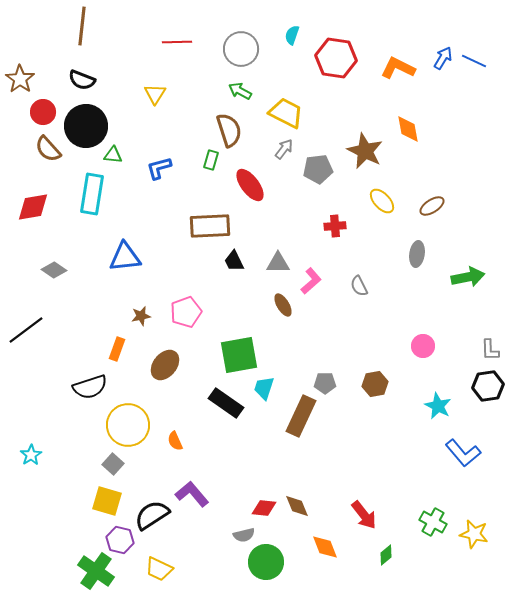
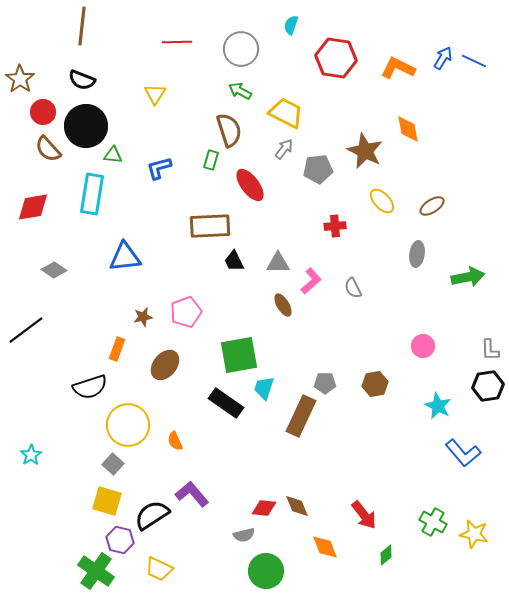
cyan semicircle at (292, 35): moved 1 px left, 10 px up
gray semicircle at (359, 286): moved 6 px left, 2 px down
brown star at (141, 316): moved 2 px right, 1 px down
green circle at (266, 562): moved 9 px down
